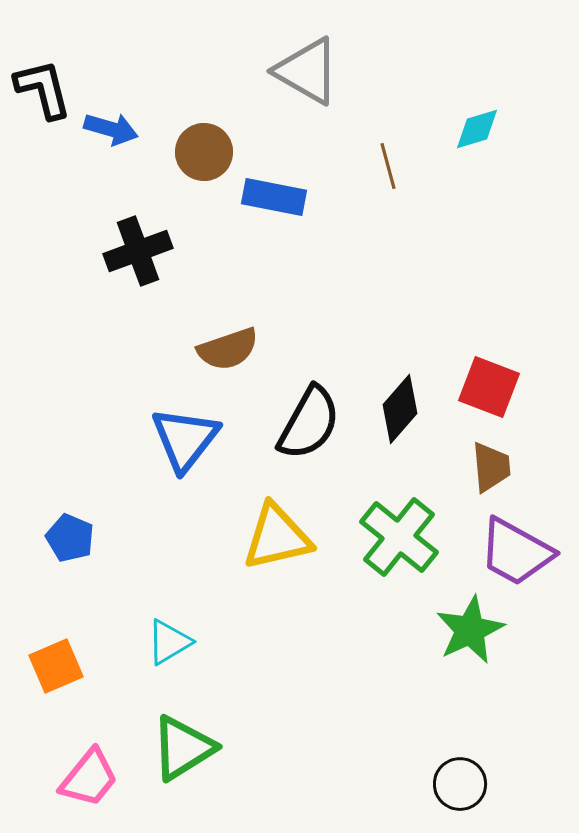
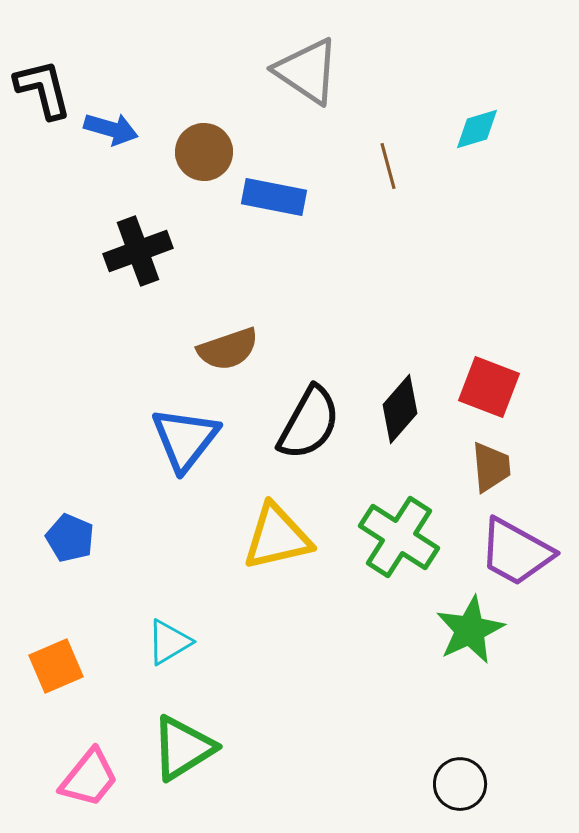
gray triangle: rotated 4 degrees clockwise
green cross: rotated 6 degrees counterclockwise
